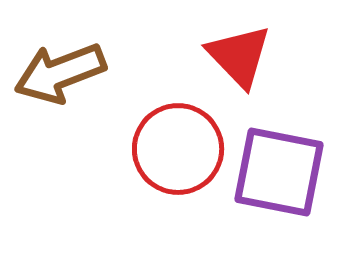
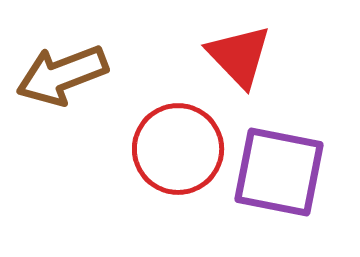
brown arrow: moved 2 px right, 2 px down
